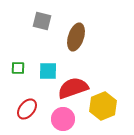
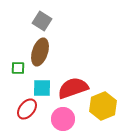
gray square: rotated 18 degrees clockwise
brown ellipse: moved 36 px left, 15 px down
cyan square: moved 6 px left, 17 px down
